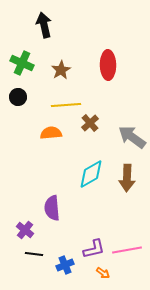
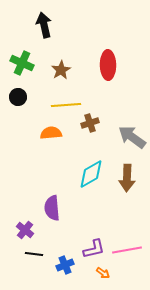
brown cross: rotated 24 degrees clockwise
